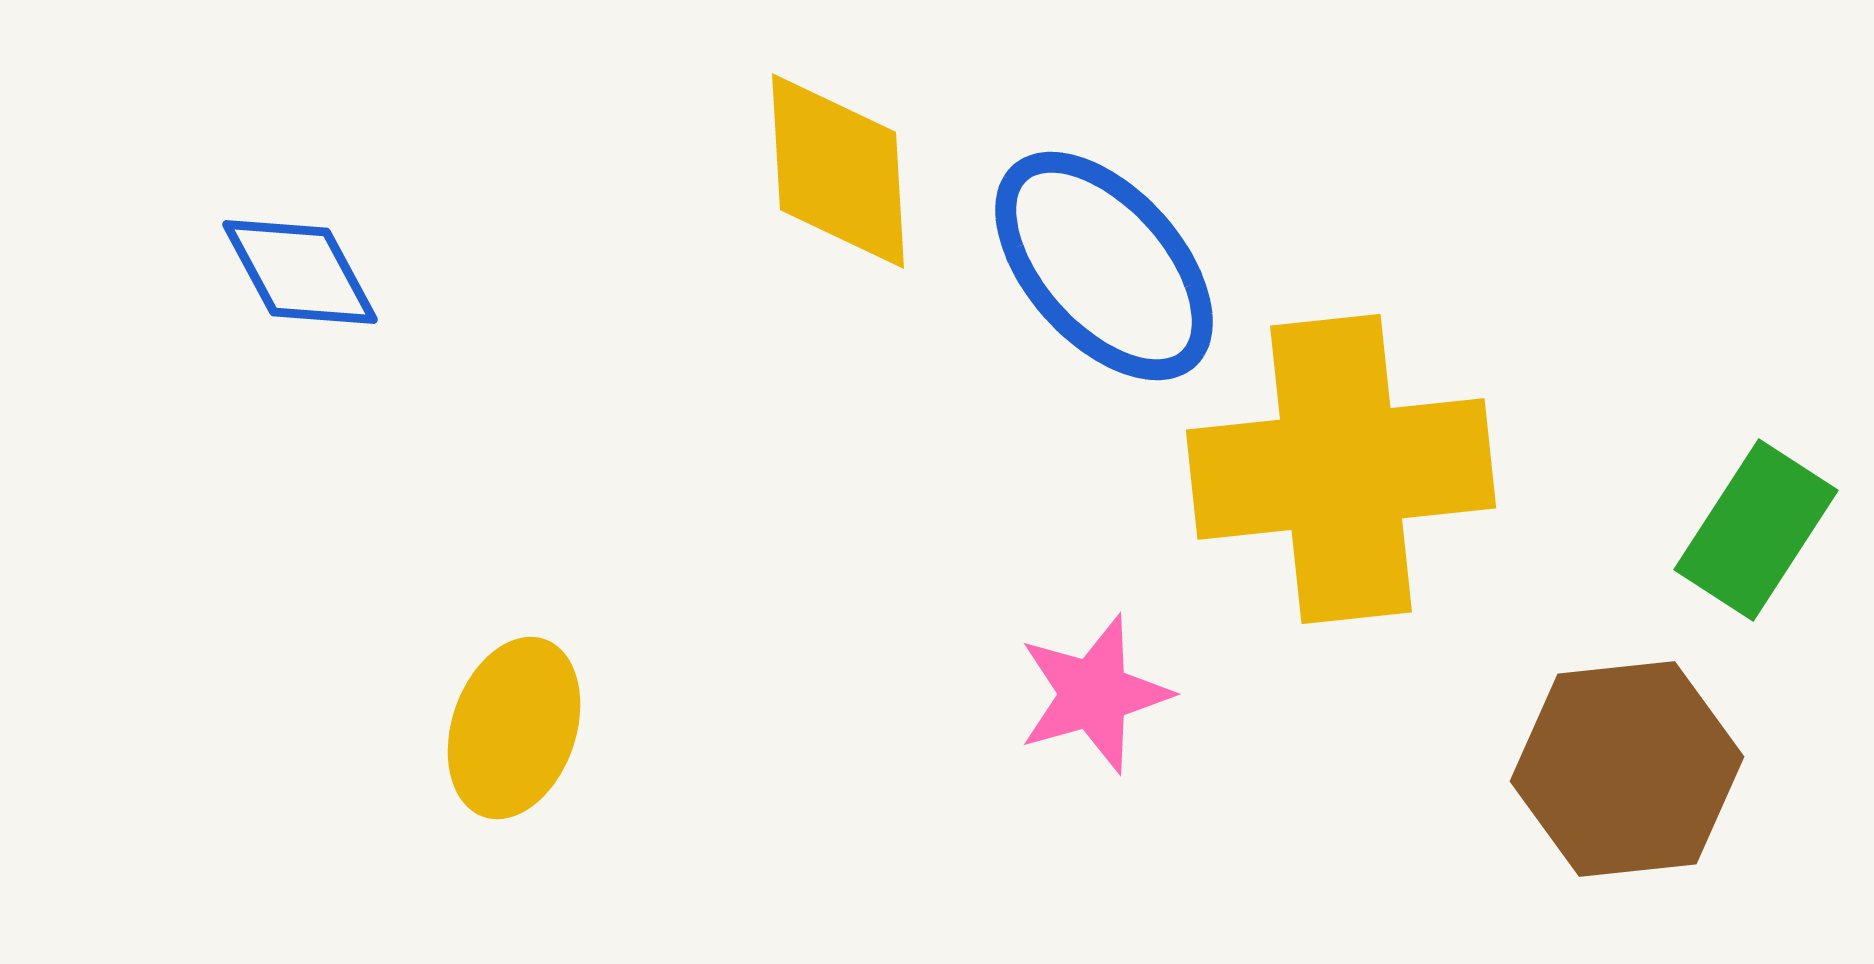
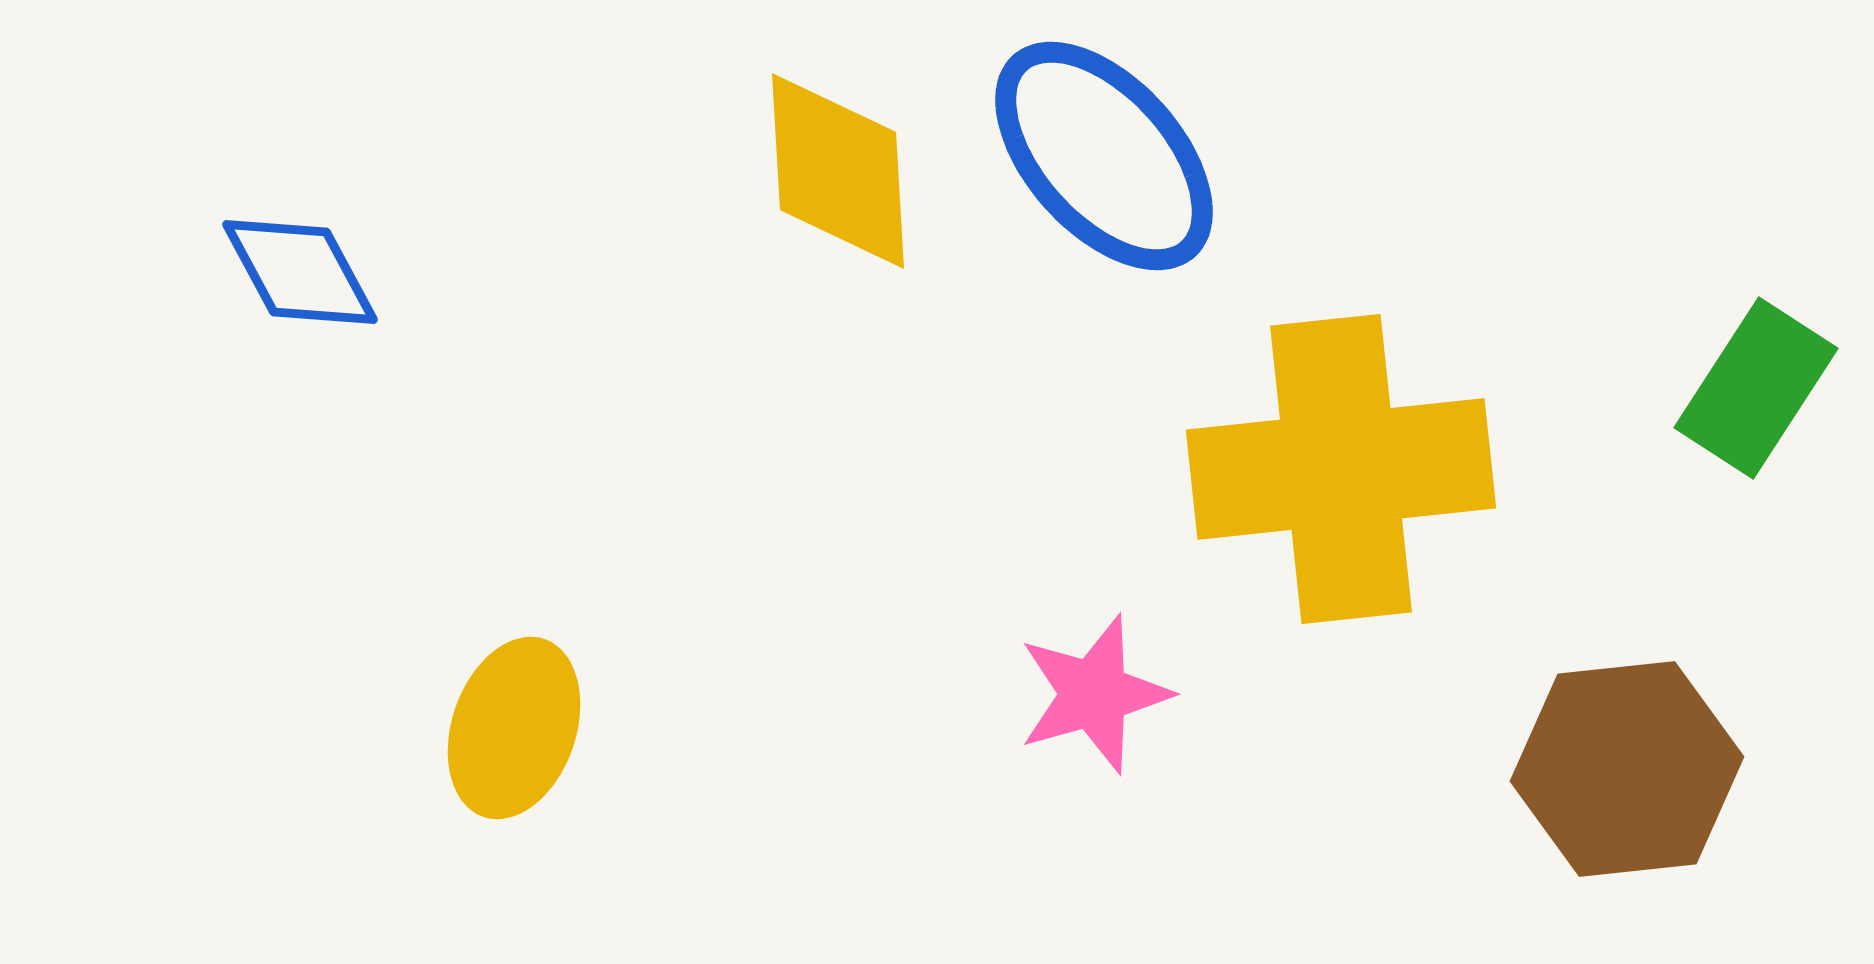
blue ellipse: moved 110 px up
green rectangle: moved 142 px up
